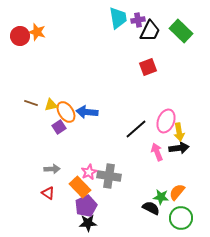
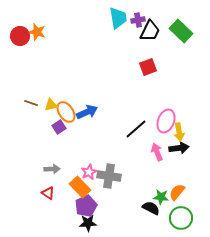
blue arrow: rotated 150 degrees clockwise
